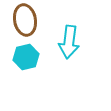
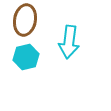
brown ellipse: rotated 20 degrees clockwise
